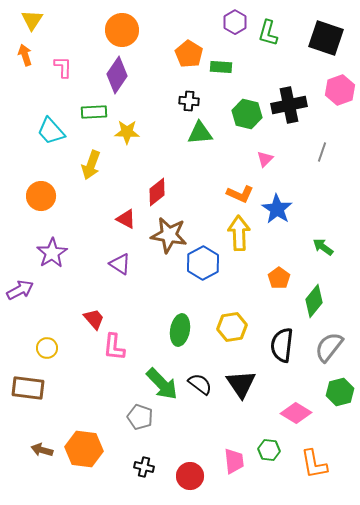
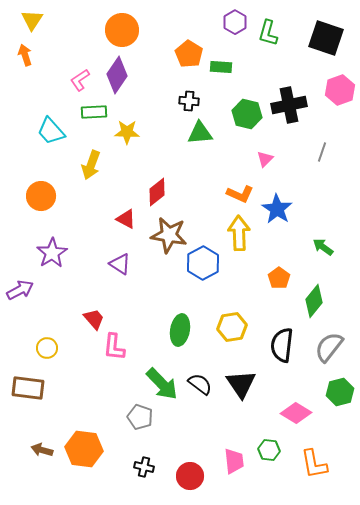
pink L-shape at (63, 67): moved 17 px right, 13 px down; rotated 125 degrees counterclockwise
